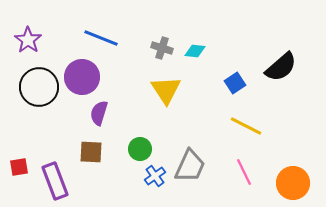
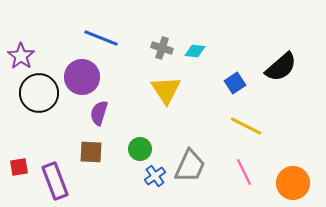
purple star: moved 7 px left, 16 px down
black circle: moved 6 px down
